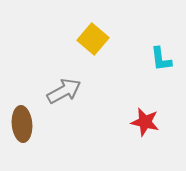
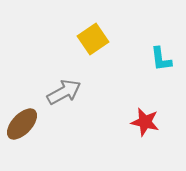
yellow square: rotated 16 degrees clockwise
gray arrow: moved 1 px down
brown ellipse: rotated 48 degrees clockwise
